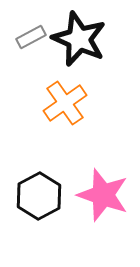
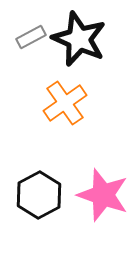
black hexagon: moved 1 px up
